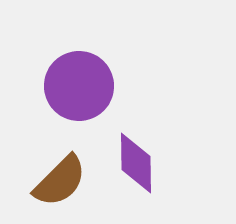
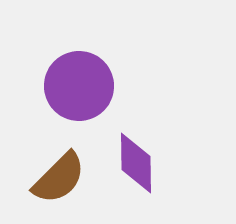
brown semicircle: moved 1 px left, 3 px up
